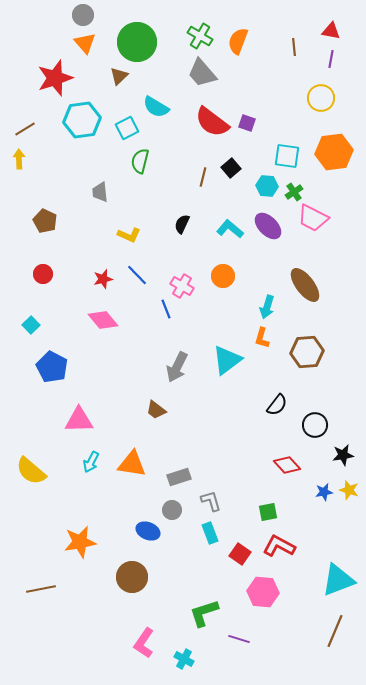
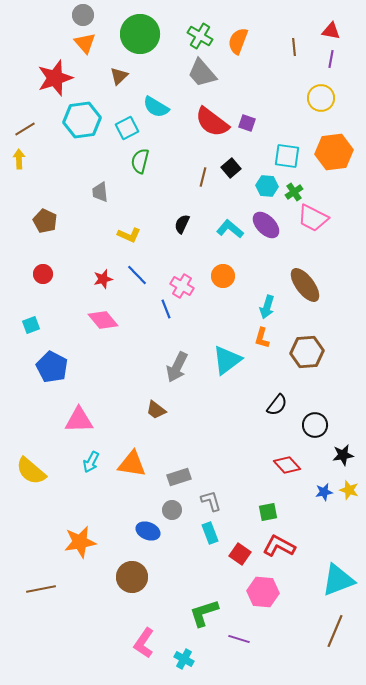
green circle at (137, 42): moved 3 px right, 8 px up
purple ellipse at (268, 226): moved 2 px left, 1 px up
cyan square at (31, 325): rotated 24 degrees clockwise
